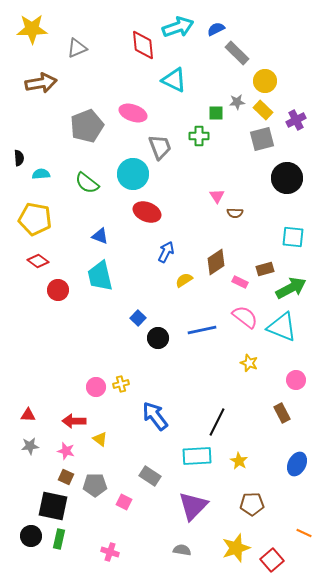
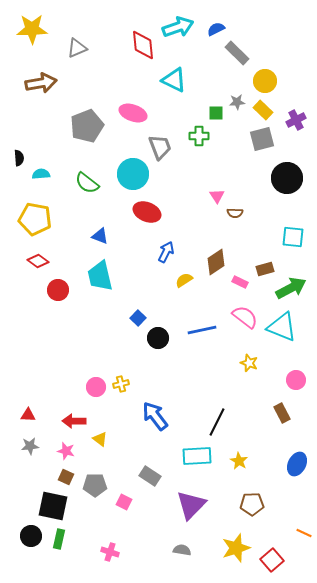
purple triangle at (193, 506): moved 2 px left, 1 px up
